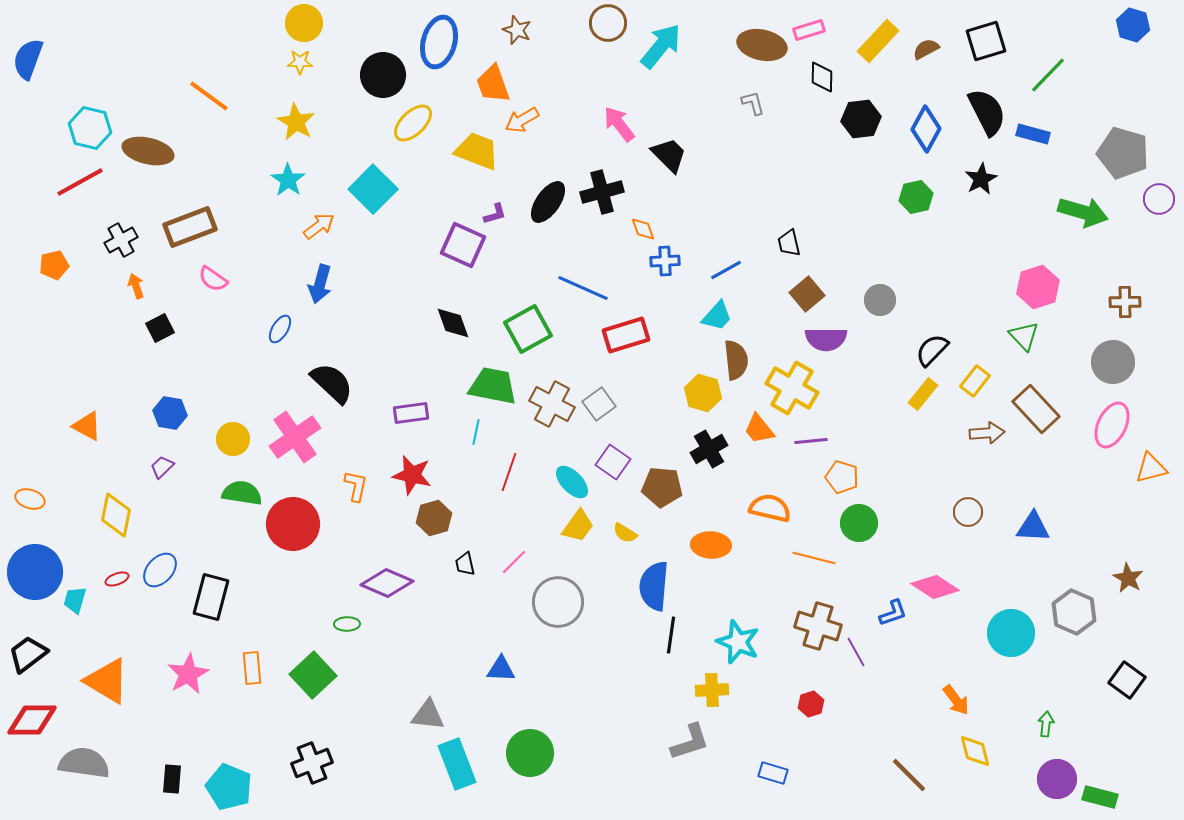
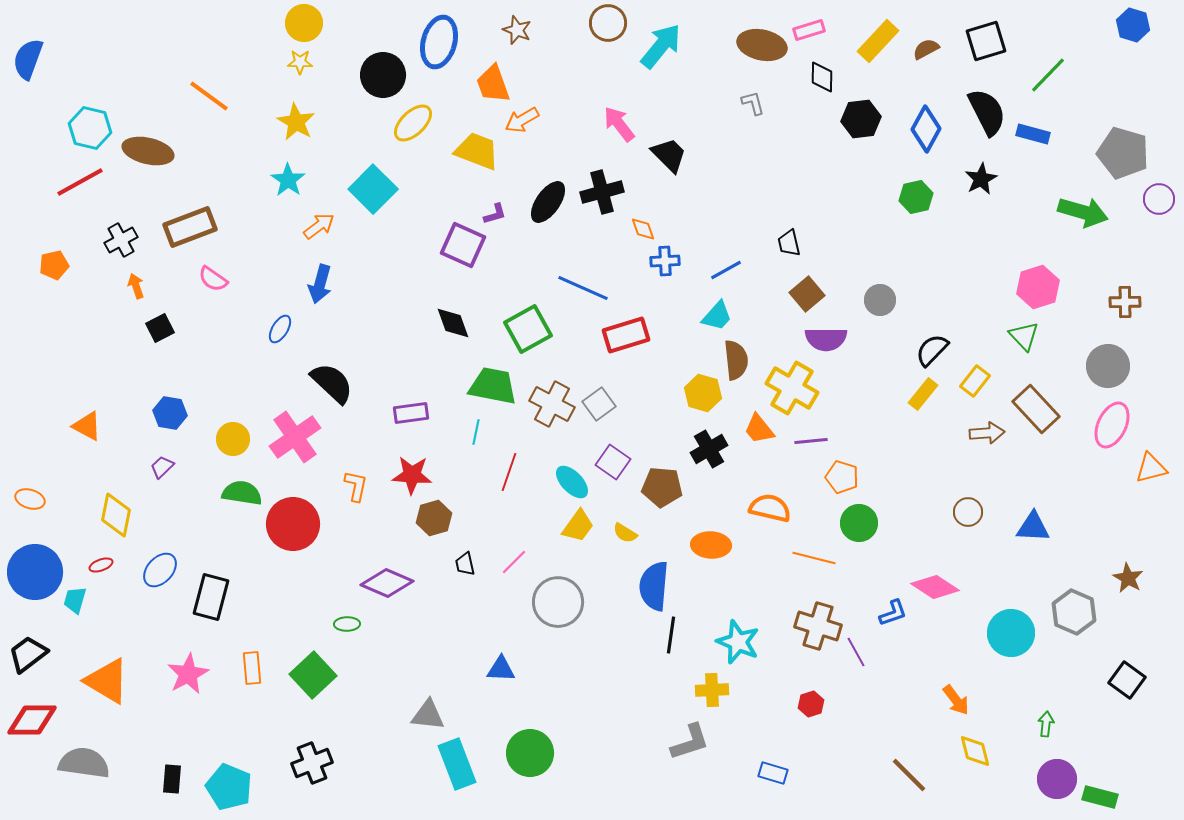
gray circle at (1113, 362): moved 5 px left, 4 px down
red star at (412, 475): rotated 9 degrees counterclockwise
red ellipse at (117, 579): moved 16 px left, 14 px up
